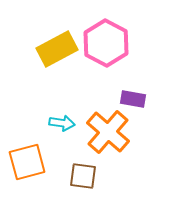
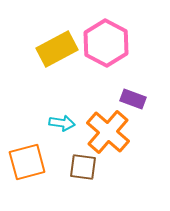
purple rectangle: rotated 10 degrees clockwise
brown square: moved 9 px up
